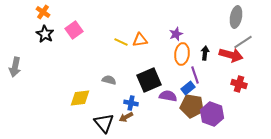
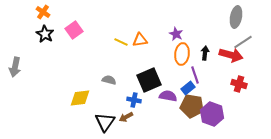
purple star: rotated 24 degrees counterclockwise
blue cross: moved 3 px right, 3 px up
black triangle: moved 1 px right, 1 px up; rotated 15 degrees clockwise
